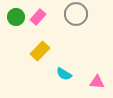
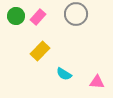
green circle: moved 1 px up
